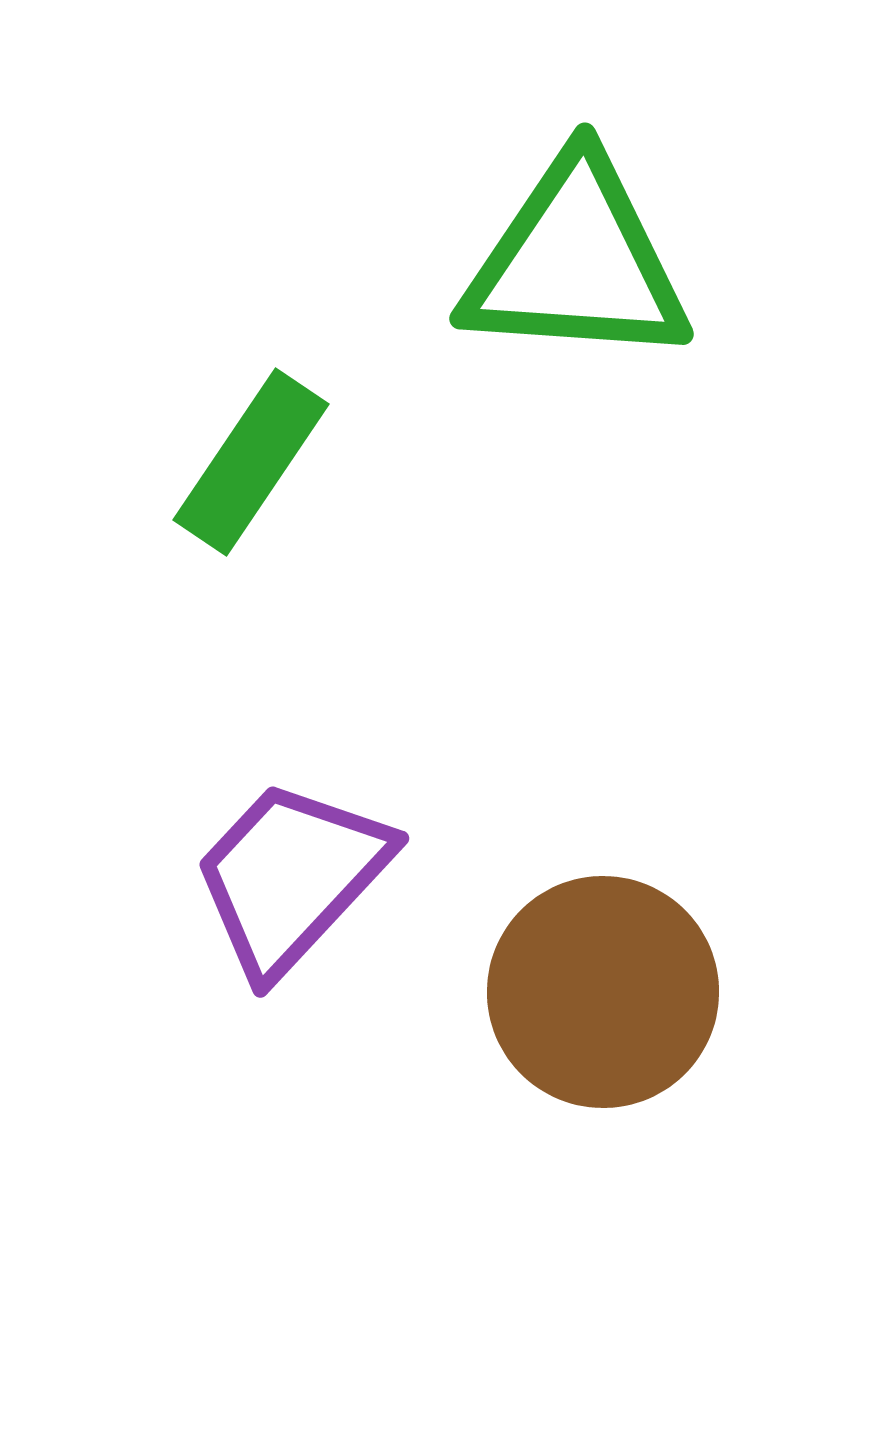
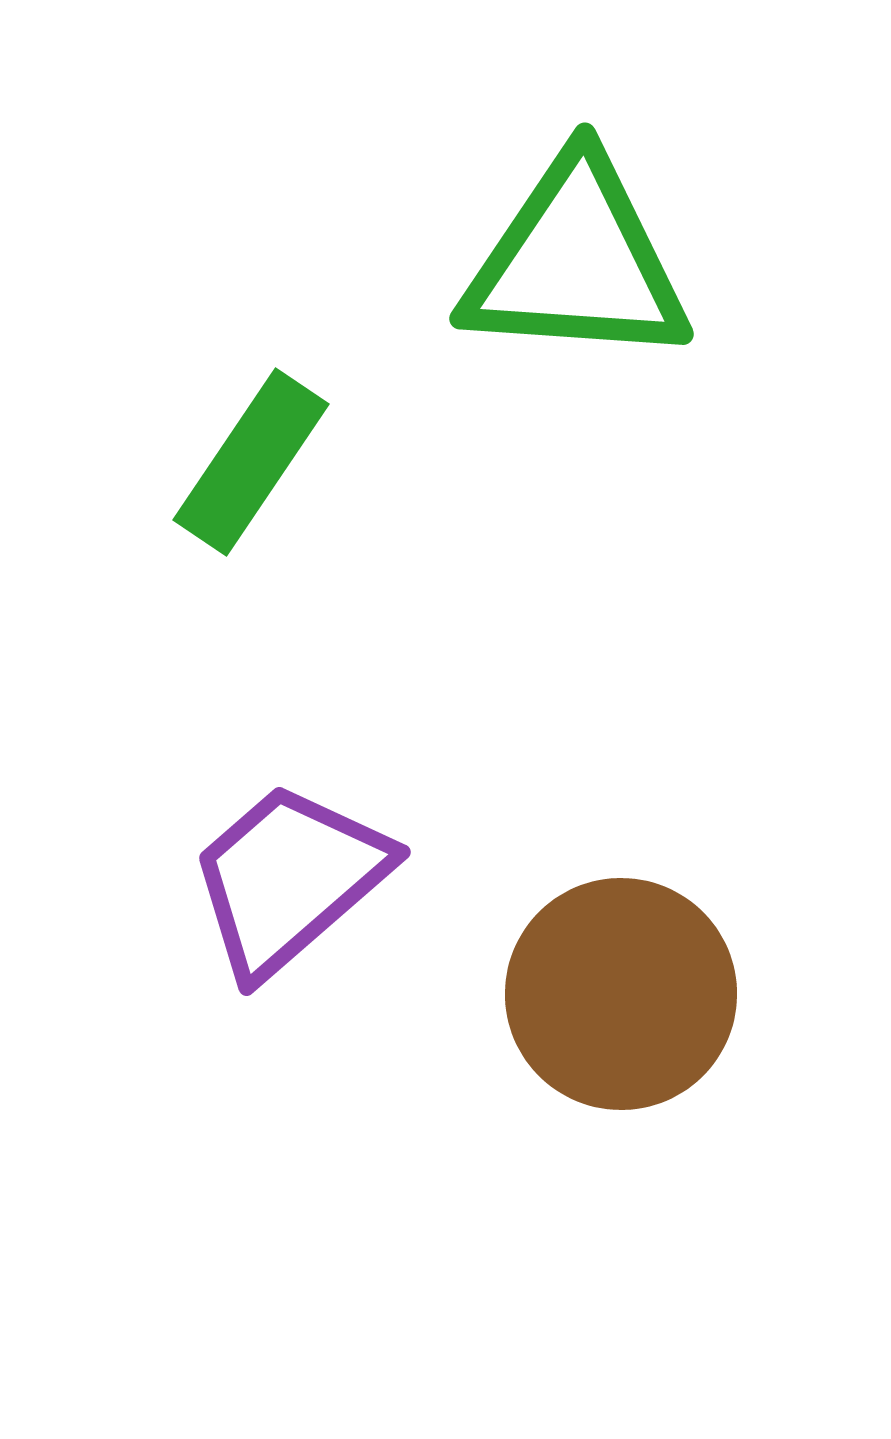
purple trapezoid: moved 2 px left, 2 px down; rotated 6 degrees clockwise
brown circle: moved 18 px right, 2 px down
